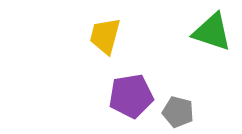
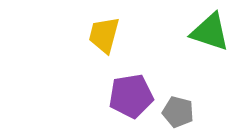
green triangle: moved 2 px left
yellow trapezoid: moved 1 px left, 1 px up
